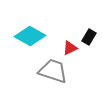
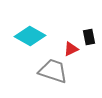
black rectangle: rotated 42 degrees counterclockwise
red triangle: moved 1 px right, 1 px down
